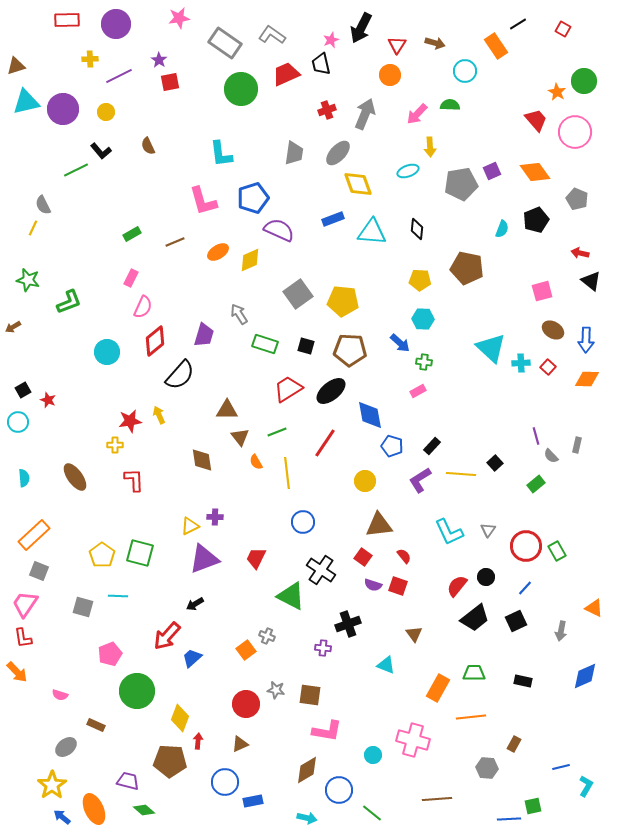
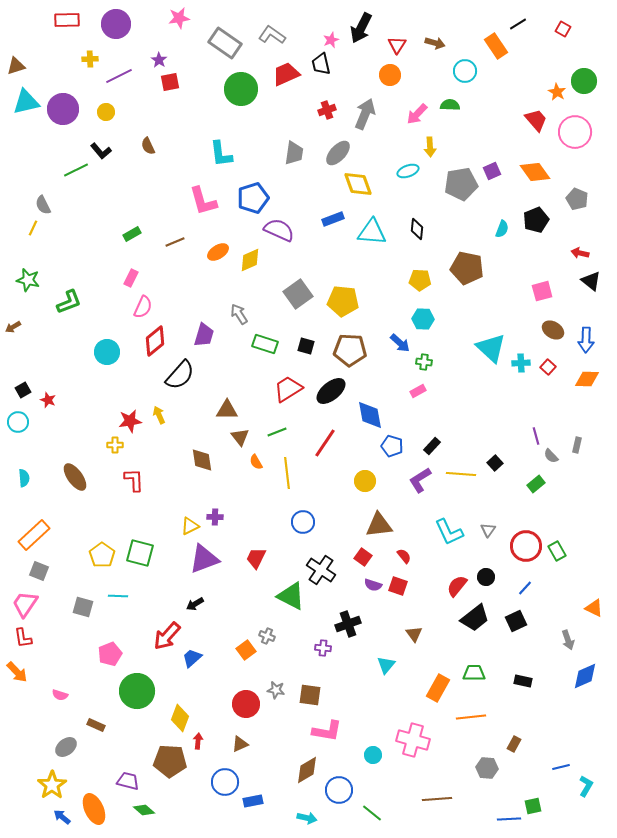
gray arrow at (561, 631): moved 7 px right, 9 px down; rotated 30 degrees counterclockwise
cyan triangle at (386, 665): rotated 48 degrees clockwise
